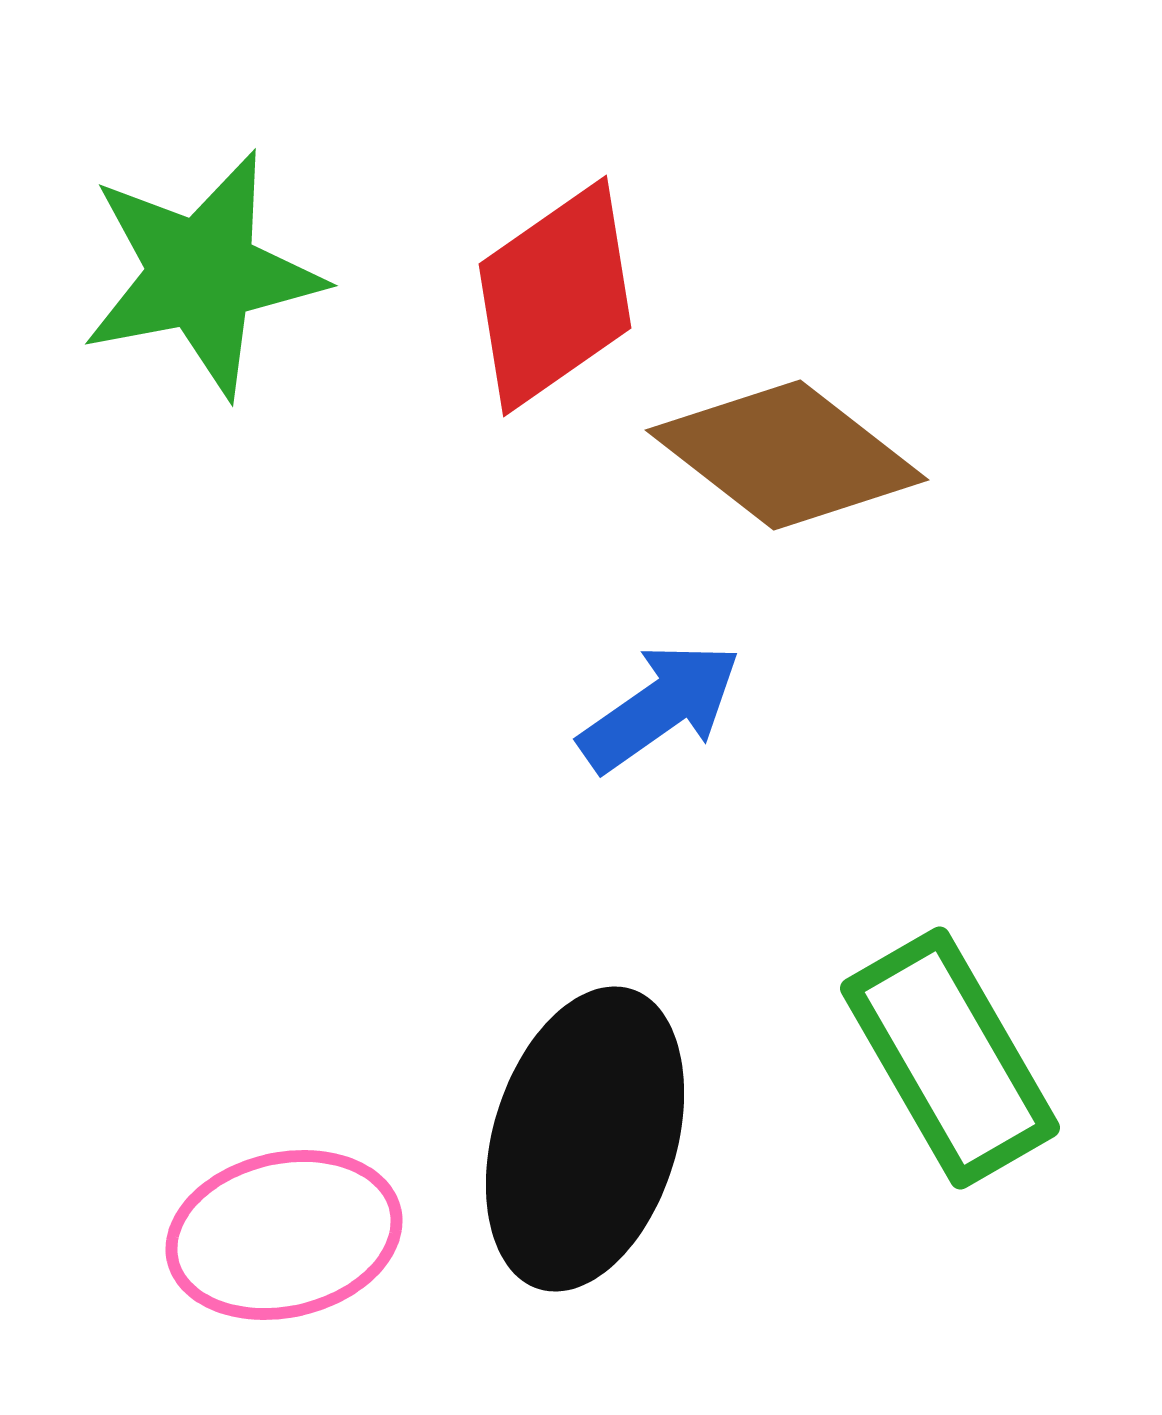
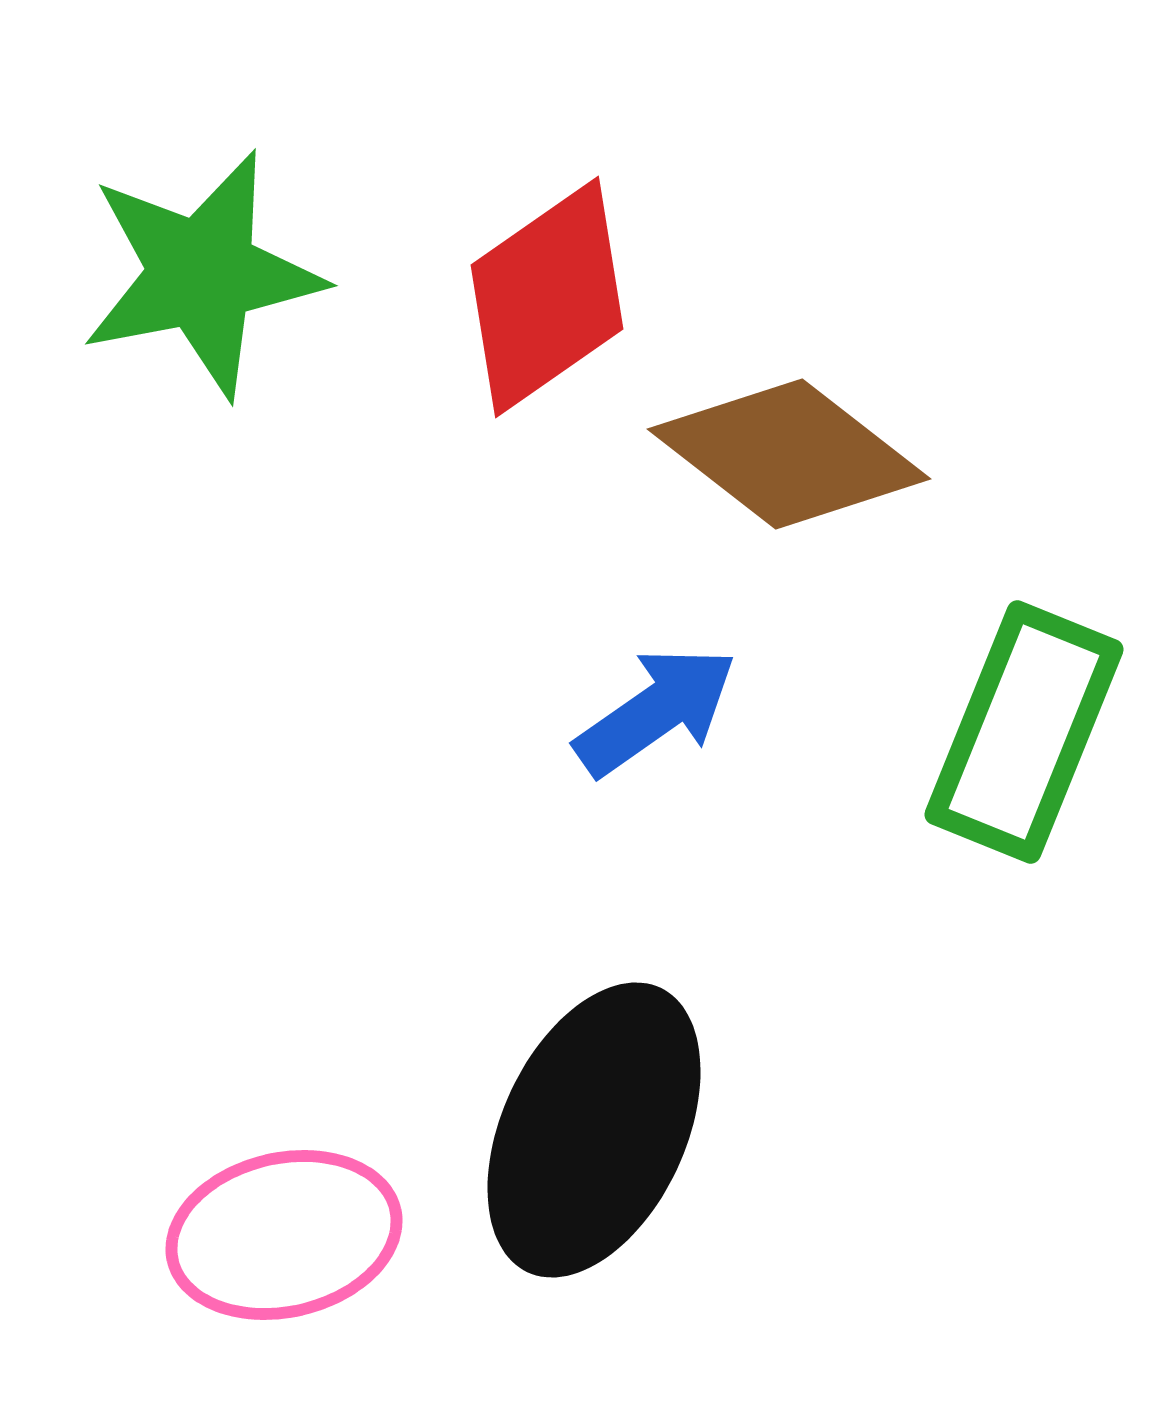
red diamond: moved 8 px left, 1 px down
brown diamond: moved 2 px right, 1 px up
blue arrow: moved 4 px left, 4 px down
green rectangle: moved 74 px right, 326 px up; rotated 52 degrees clockwise
black ellipse: moved 9 px right, 9 px up; rotated 8 degrees clockwise
